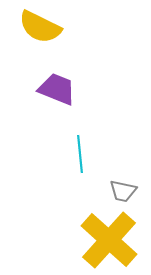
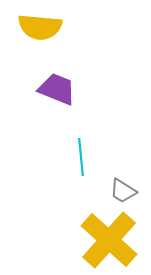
yellow semicircle: rotated 21 degrees counterclockwise
cyan line: moved 1 px right, 3 px down
gray trapezoid: rotated 20 degrees clockwise
